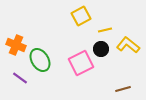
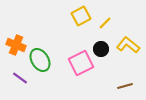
yellow line: moved 7 px up; rotated 32 degrees counterclockwise
brown line: moved 2 px right, 3 px up
